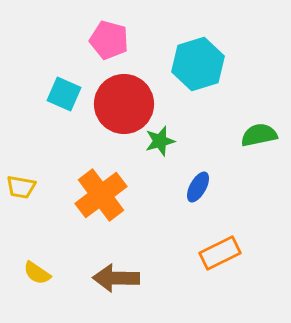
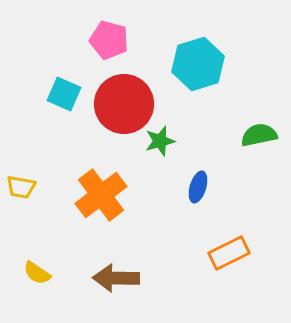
blue ellipse: rotated 12 degrees counterclockwise
orange rectangle: moved 9 px right
